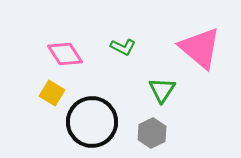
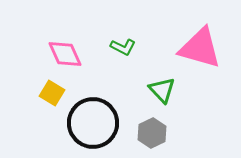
pink triangle: rotated 24 degrees counterclockwise
pink diamond: rotated 9 degrees clockwise
green triangle: rotated 16 degrees counterclockwise
black circle: moved 1 px right, 1 px down
